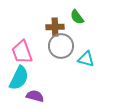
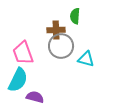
green semicircle: moved 2 px left, 1 px up; rotated 42 degrees clockwise
brown cross: moved 1 px right, 3 px down
pink trapezoid: moved 1 px right, 1 px down
cyan semicircle: moved 1 px left, 2 px down
purple semicircle: moved 1 px down
